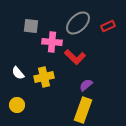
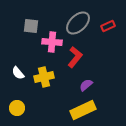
red L-shape: rotated 95 degrees counterclockwise
yellow circle: moved 3 px down
yellow rectangle: rotated 45 degrees clockwise
